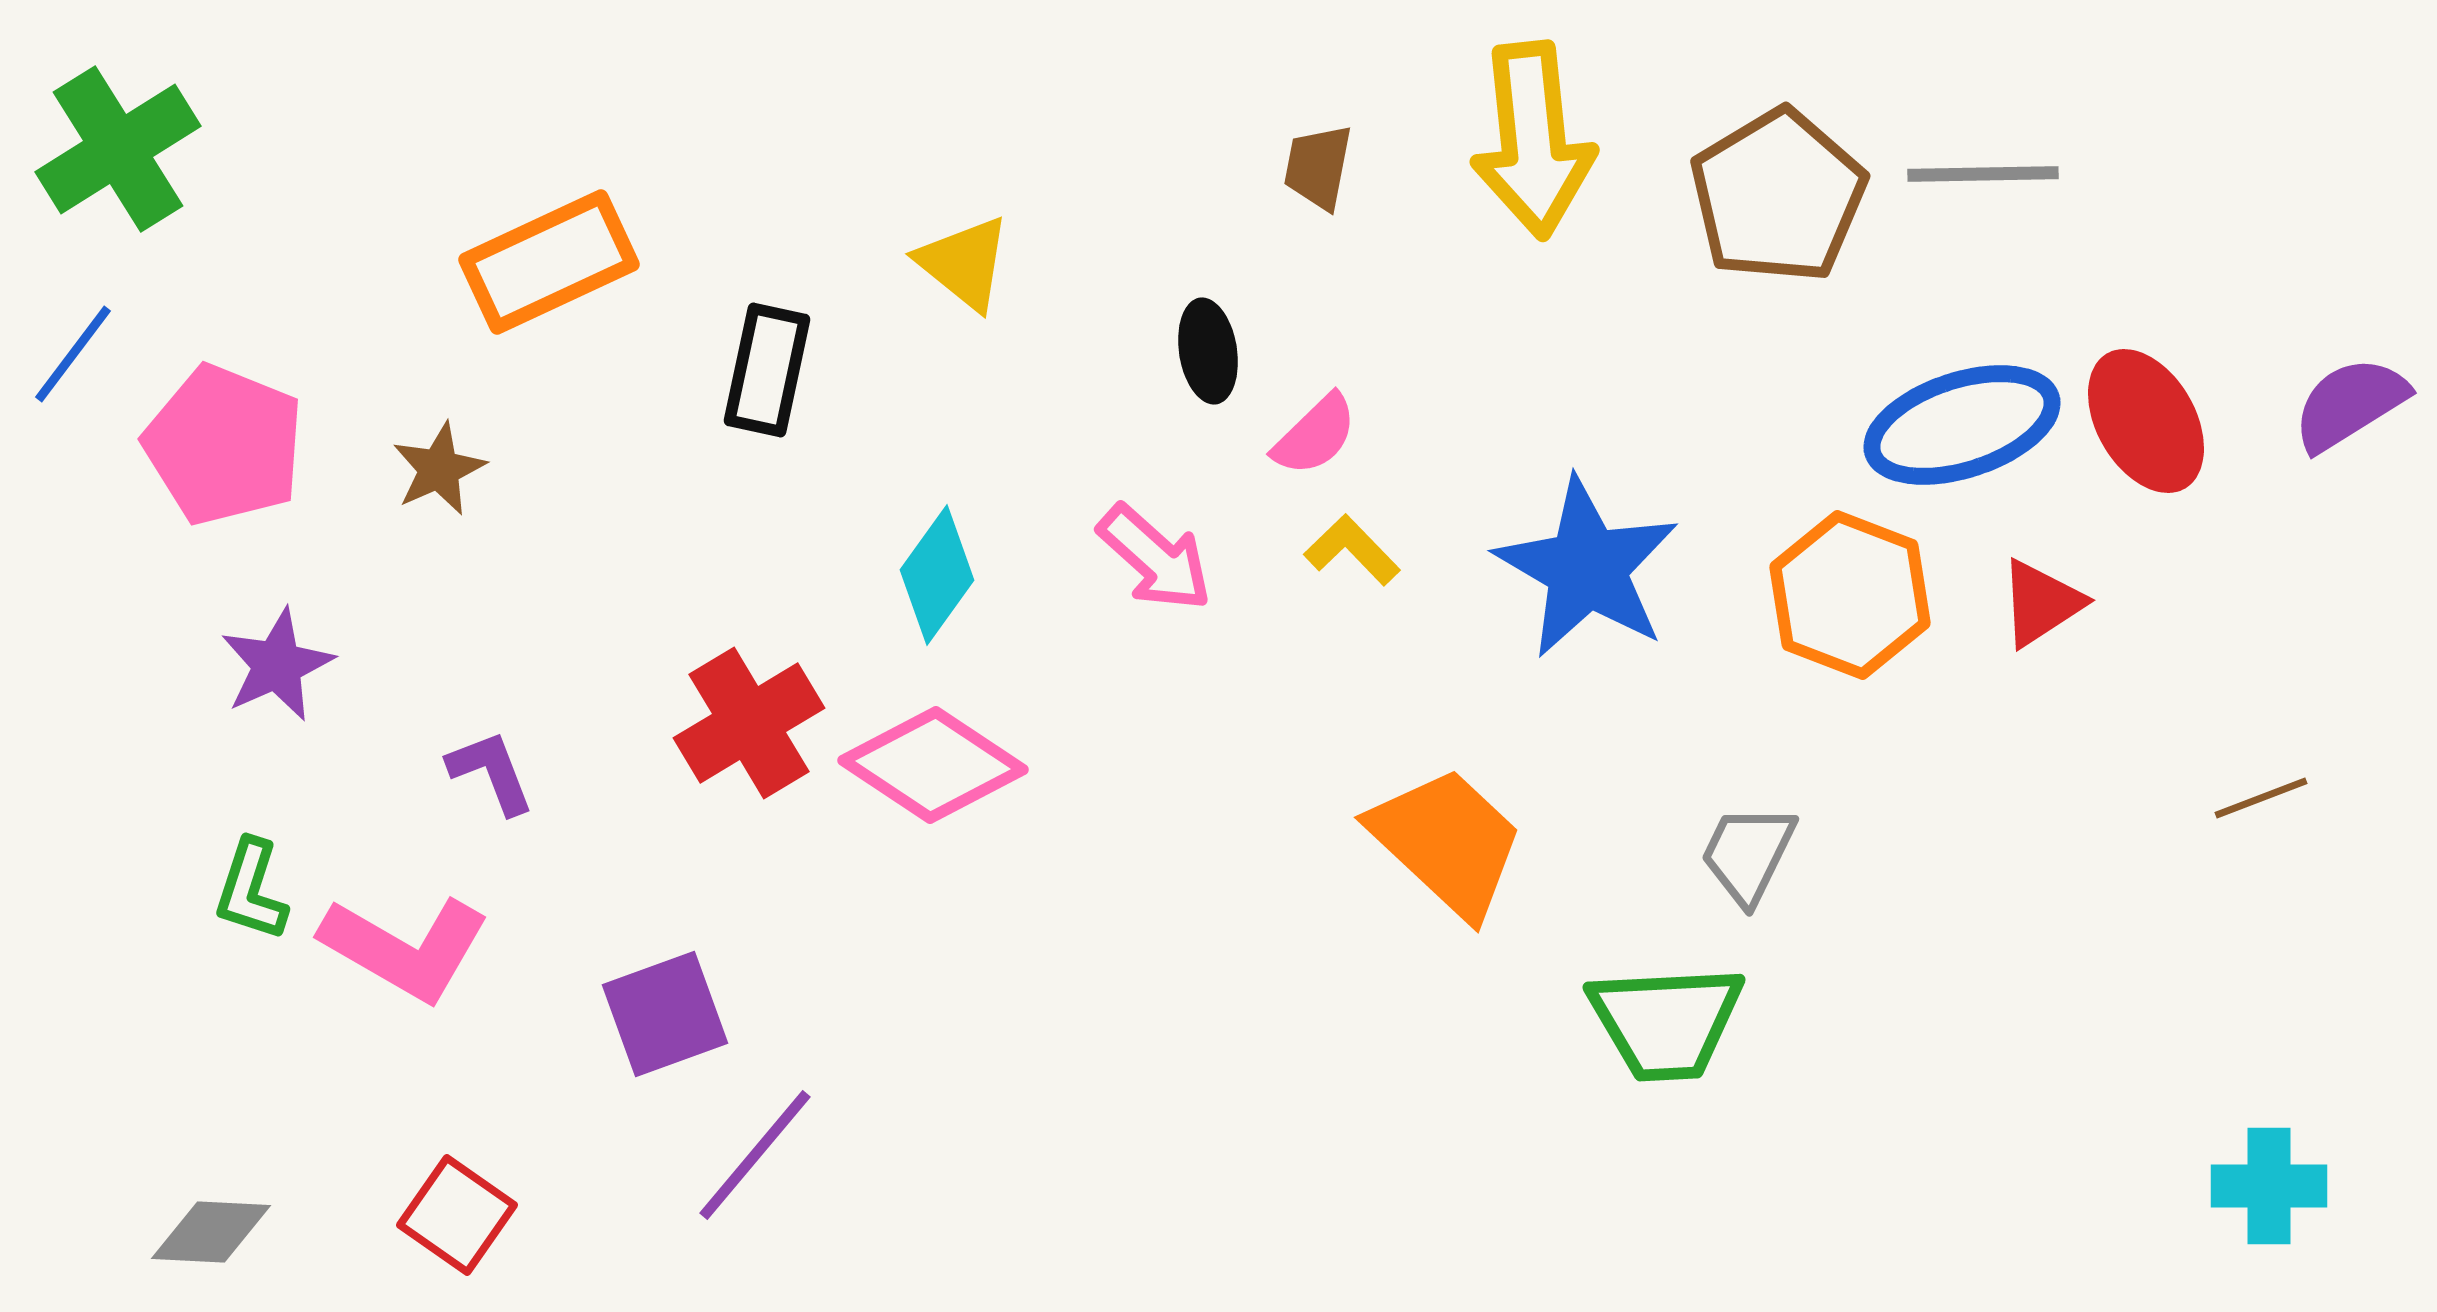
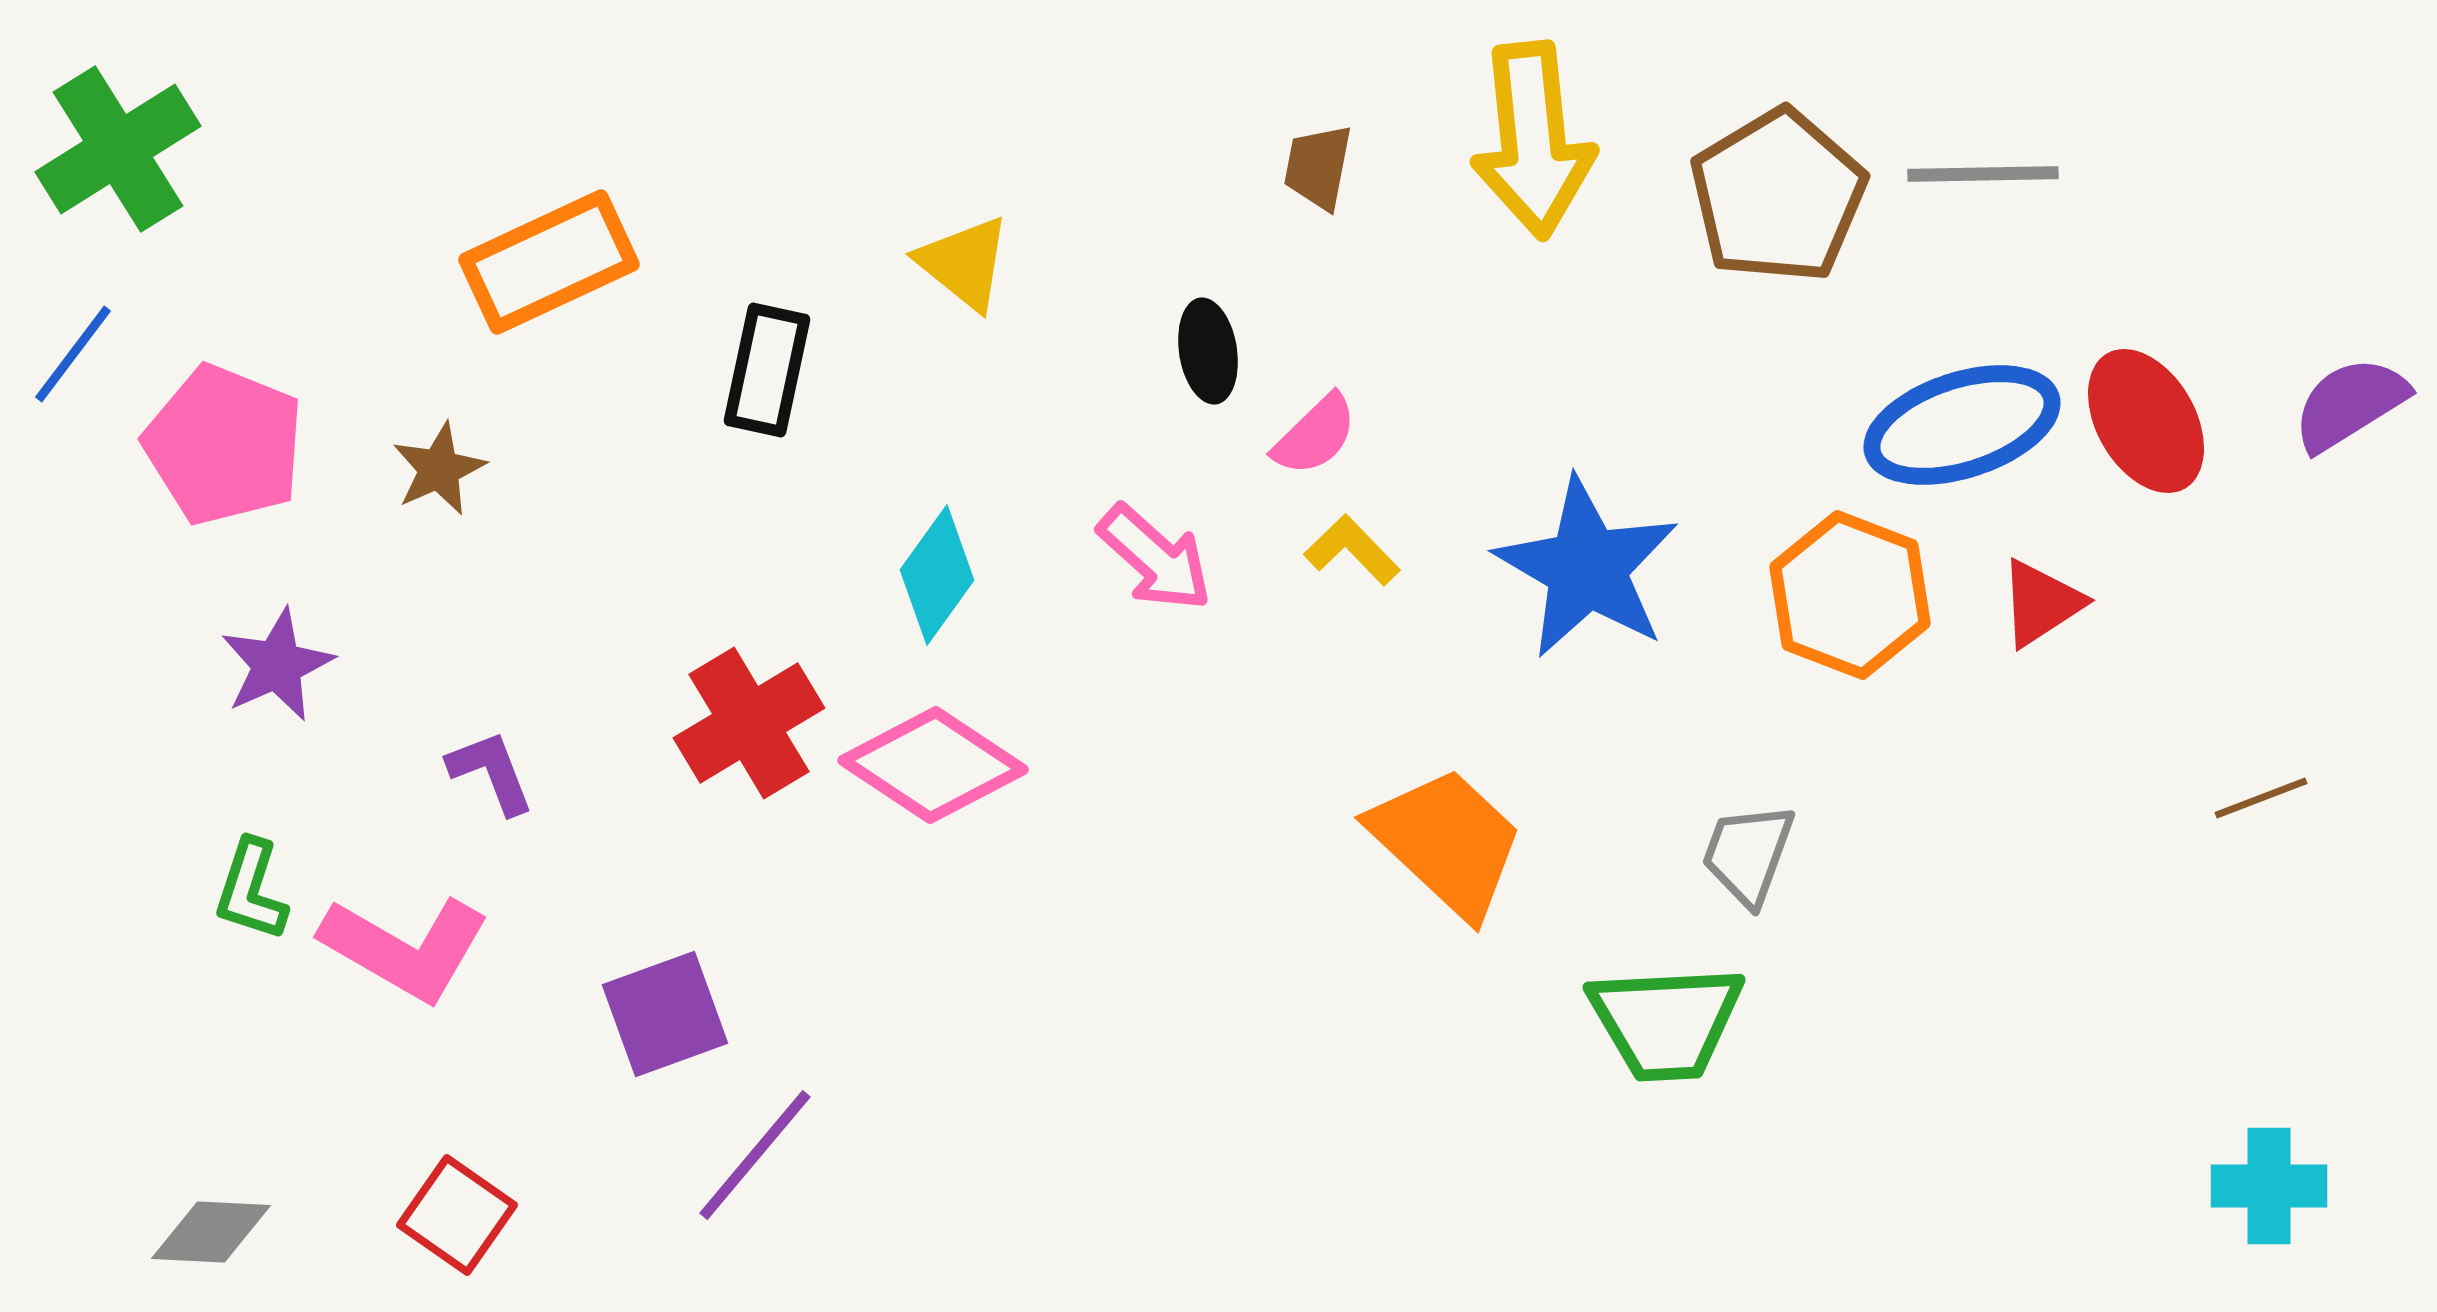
gray trapezoid: rotated 6 degrees counterclockwise
